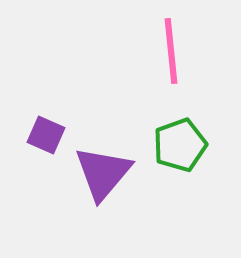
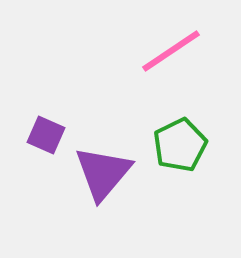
pink line: rotated 62 degrees clockwise
green pentagon: rotated 6 degrees counterclockwise
